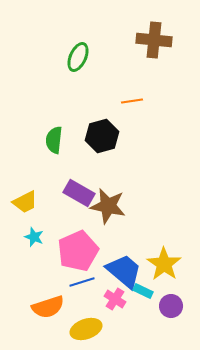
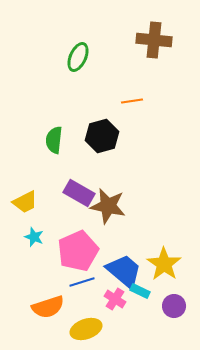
cyan rectangle: moved 3 px left
purple circle: moved 3 px right
